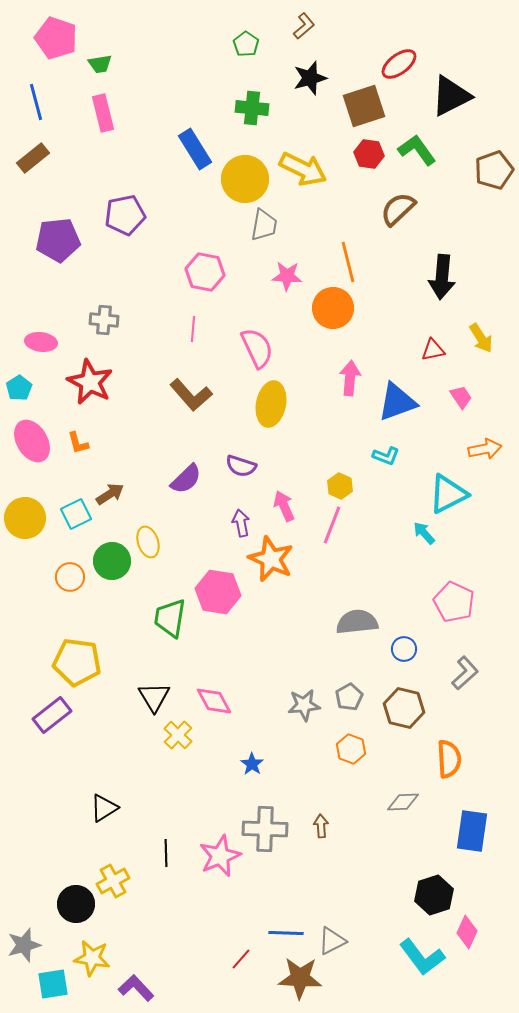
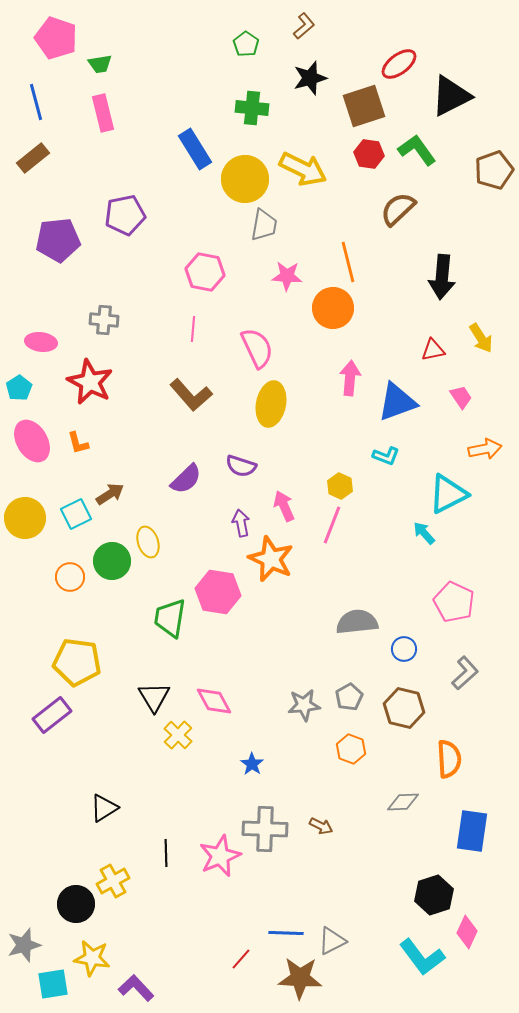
brown arrow at (321, 826): rotated 120 degrees clockwise
